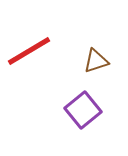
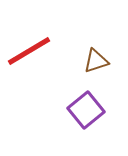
purple square: moved 3 px right
